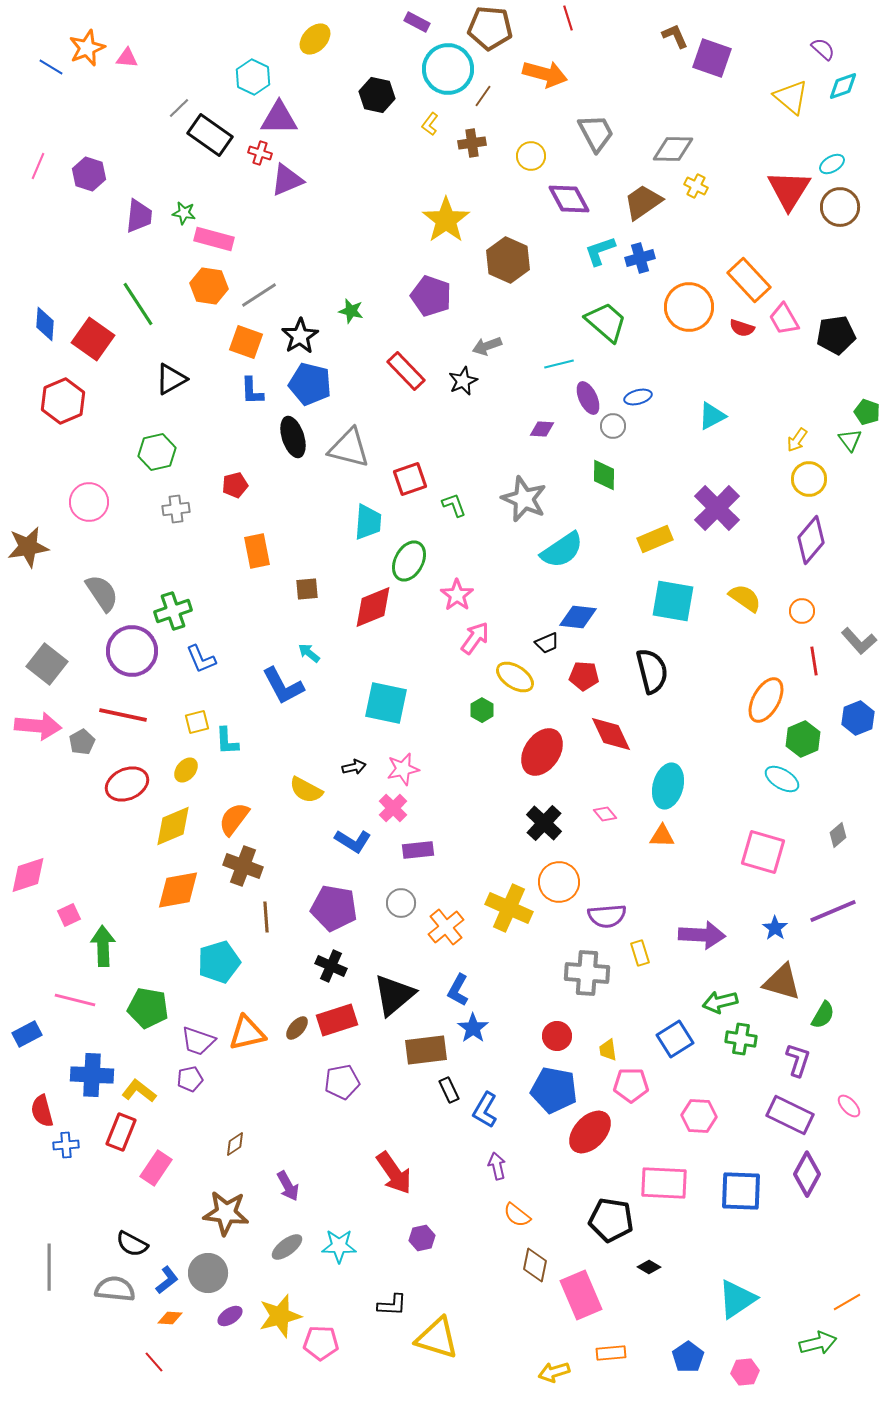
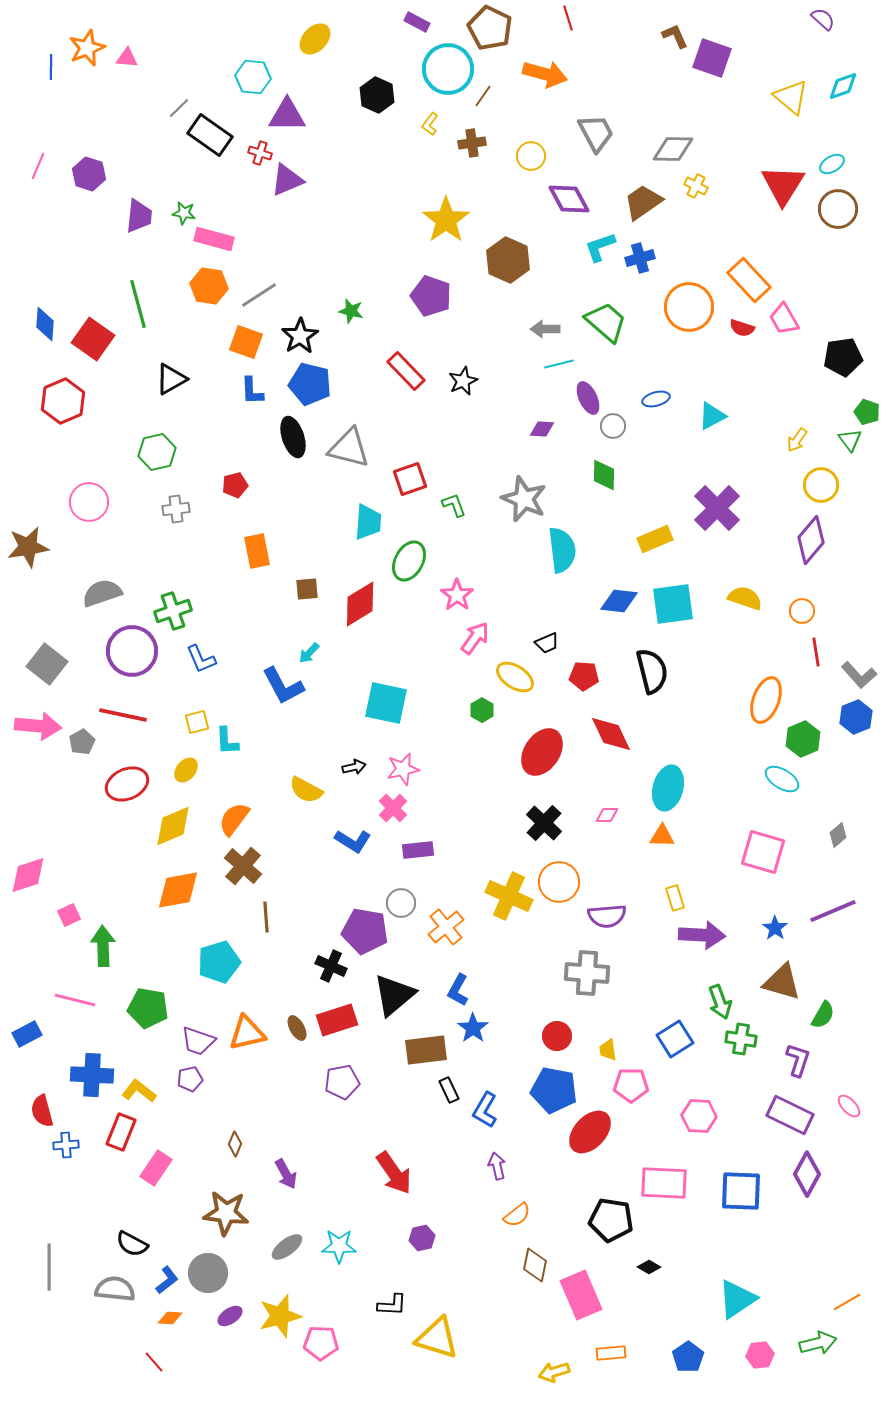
brown pentagon at (490, 28): rotated 21 degrees clockwise
purple semicircle at (823, 49): moved 30 px up
blue line at (51, 67): rotated 60 degrees clockwise
cyan hexagon at (253, 77): rotated 20 degrees counterclockwise
black hexagon at (377, 95): rotated 12 degrees clockwise
purple triangle at (279, 118): moved 8 px right, 3 px up
red triangle at (789, 190): moved 6 px left, 5 px up
brown circle at (840, 207): moved 2 px left, 2 px down
cyan L-shape at (600, 251): moved 4 px up
green line at (138, 304): rotated 18 degrees clockwise
black pentagon at (836, 335): moved 7 px right, 22 px down
gray arrow at (487, 346): moved 58 px right, 17 px up; rotated 20 degrees clockwise
blue ellipse at (638, 397): moved 18 px right, 2 px down
yellow circle at (809, 479): moved 12 px right, 6 px down
cyan semicircle at (562, 550): rotated 63 degrees counterclockwise
gray semicircle at (102, 593): rotated 75 degrees counterclockwise
yellow semicircle at (745, 598): rotated 16 degrees counterclockwise
cyan square at (673, 601): moved 3 px down; rotated 18 degrees counterclockwise
red diamond at (373, 607): moved 13 px left, 3 px up; rotated 9 degrees counterclockwise
blue diamond at (578, 617): moved 41 px right, 16 px up
gray L-shape at (859, 641): moved 34 px down
cyan arrow at (309, 653): rotated 85 degrees counterclockwise
red line at (814, 661): moved 2 px right, 9 px up
orange ellipse at (766, 700): rotated 9 degrees counterclockwise
blue hexagon at (858, 718): moved 2 px left, 1 px up
cyan ellipse at (668, 786): moved 2 px down
pink diamond at (605, 814): moved 2 px right, 1 px down; rotated 50 degrees counterclockwise
brown cross at (243, 866): rotated 21 degrees clockwise
purple pentagon at (334, 908): moved 31 px right, 23 px down
yellow cross at (509, 908): moved 12 px up
yellow rectangle at (640, 953): moved 35 px right, 55 px up
green arrow at (720, 1002): rotated 96 degrees counterclockwise
brown ellipse at (297, 1028): rotated 70 degrees counterclockwise
brown diamond at (235, 1144): rotated 35 degrees counterclockwise
purple arrow at (288, 1186): moved 2 px left, 12 px up
orange semicircle at (517, 1215): rotated 76 degrees counterclockwise
pink hexagon at (745, 1372): moved 15 px right, 17 px up
